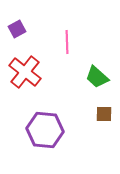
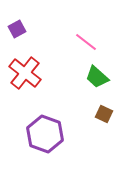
pink line: moved 19 px right; rotated 50 degrees counterclockwise
red cross: moved 1 px down
brown square: rotated 24 degrees clockwise
purple hexagon: moved 4 px down; rotated 15 degrees clockwise
